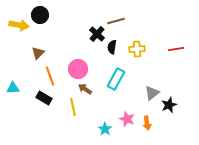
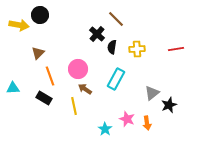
brown line: moved 2 px up; rotated 60 degrees clockwise
yellow line: moved 1 px right, 1 px up
